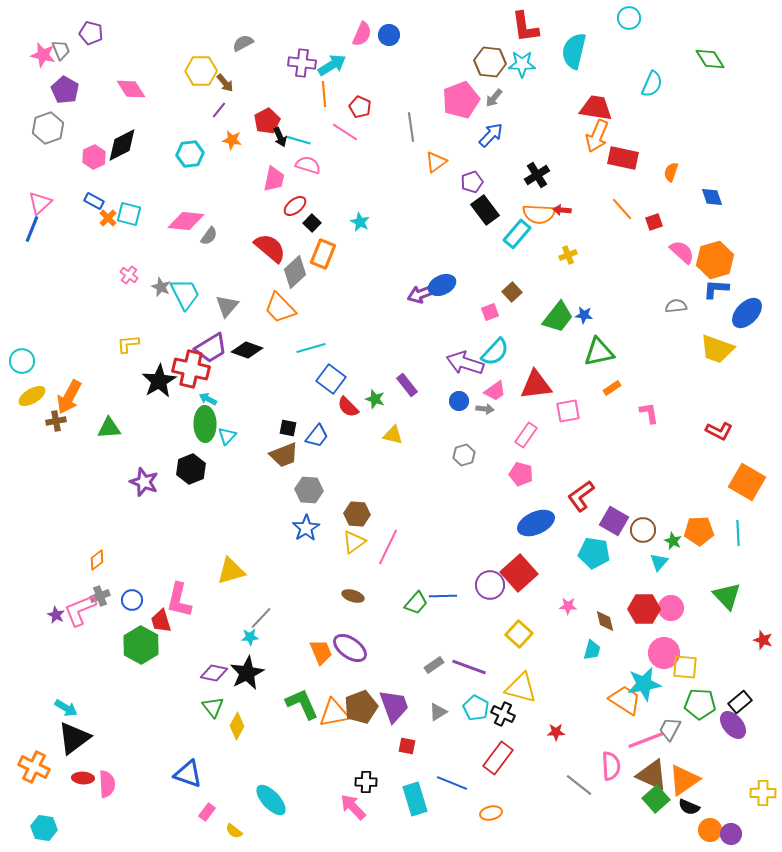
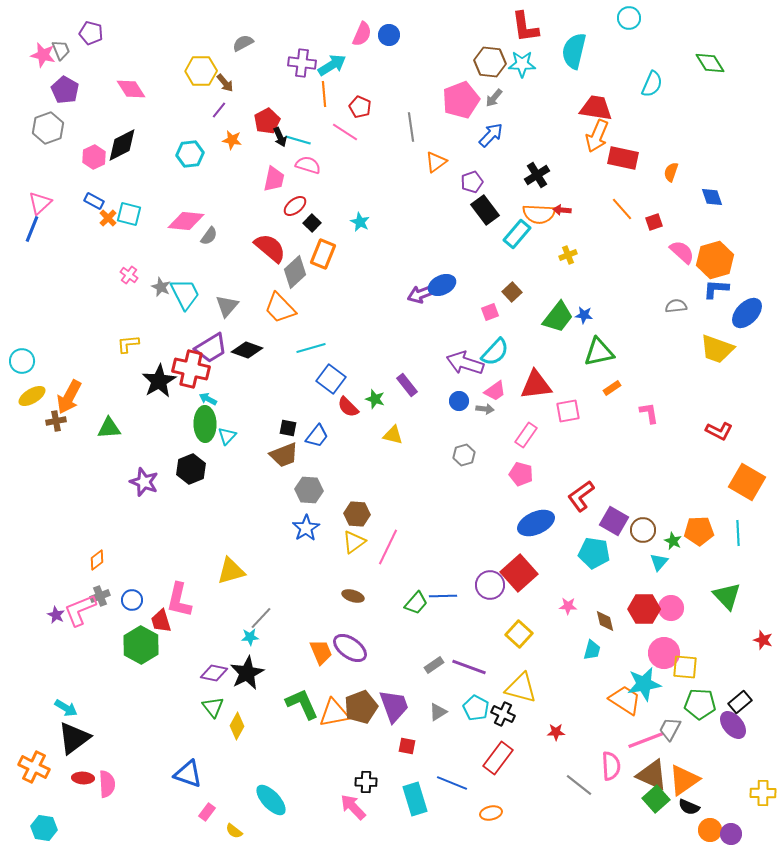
green diamond at (710, 59): moved 4 px down
